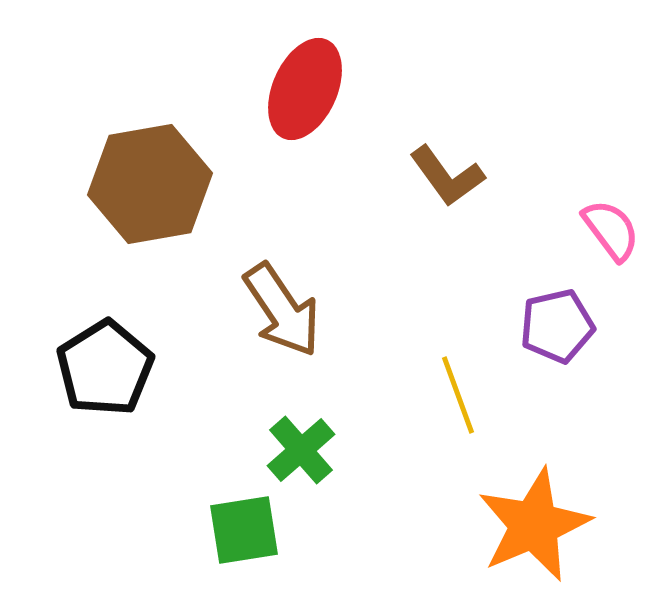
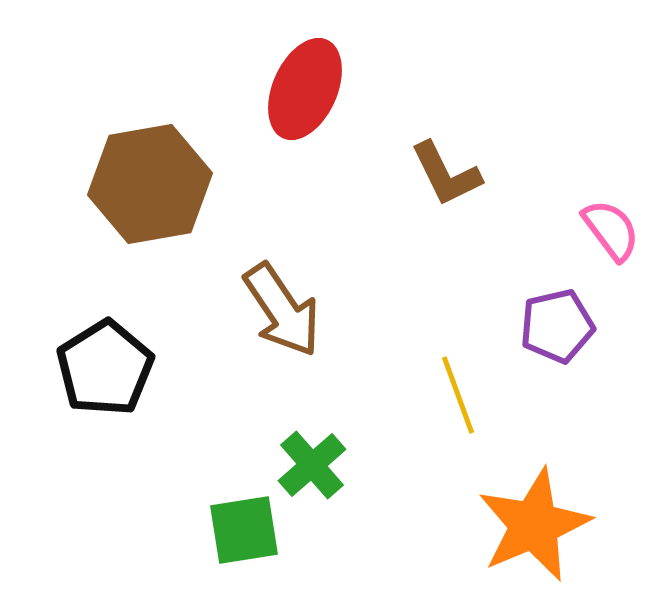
brown L-shape: moved 1 px left, 2 px up; rotated 10 degrees clockwise
green cross: moved 11 px right, 15 px down
